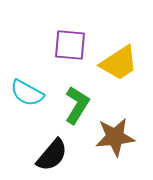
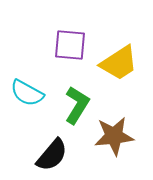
brown star: moved 1 px left, 1 px up
